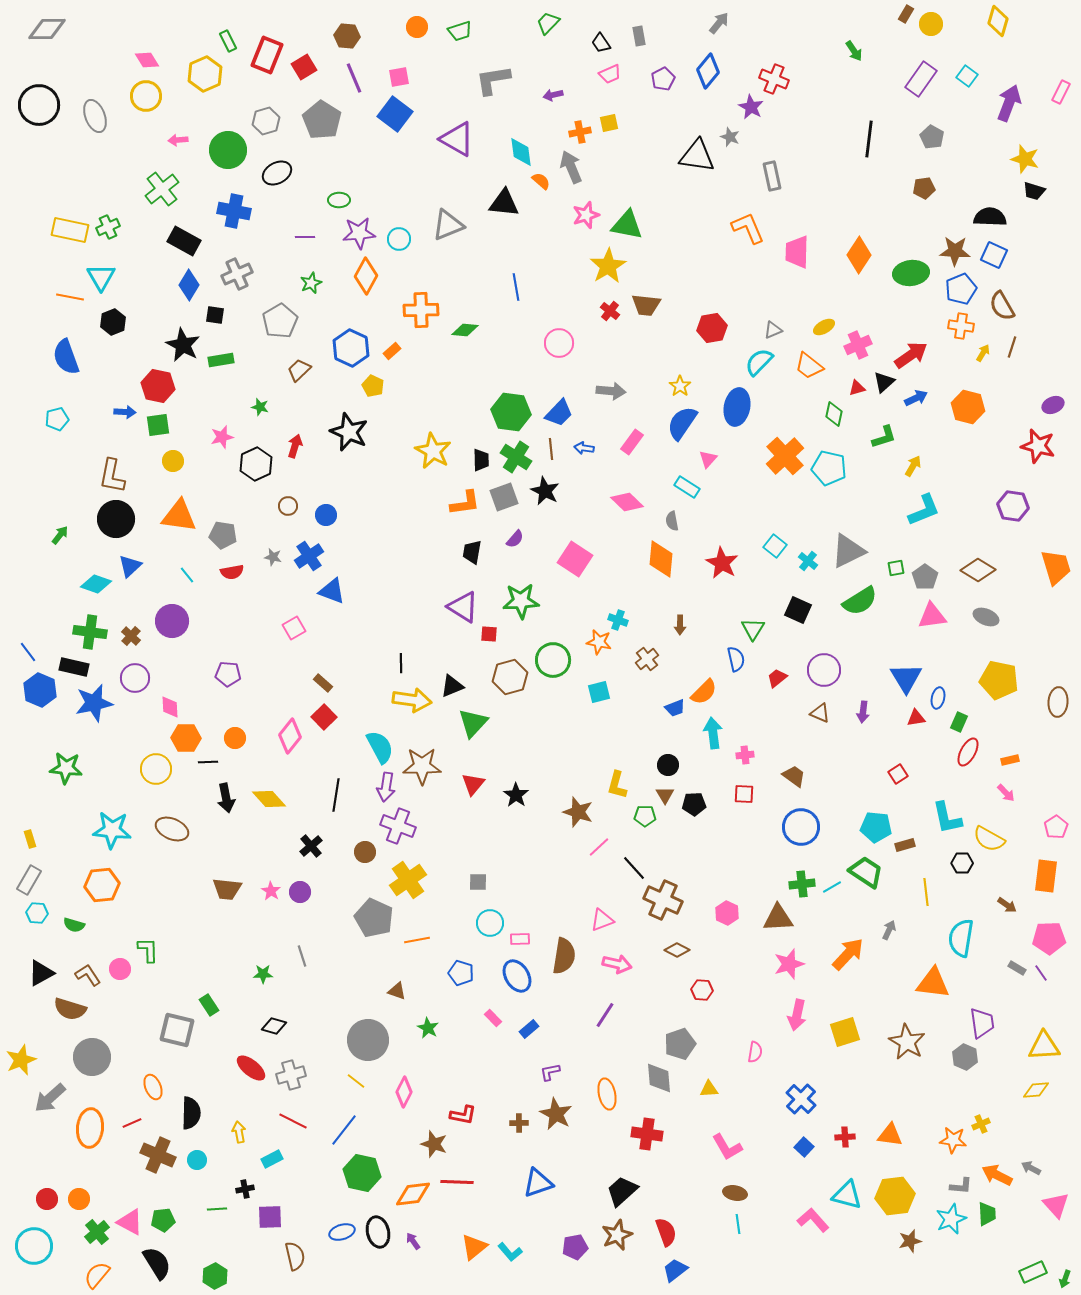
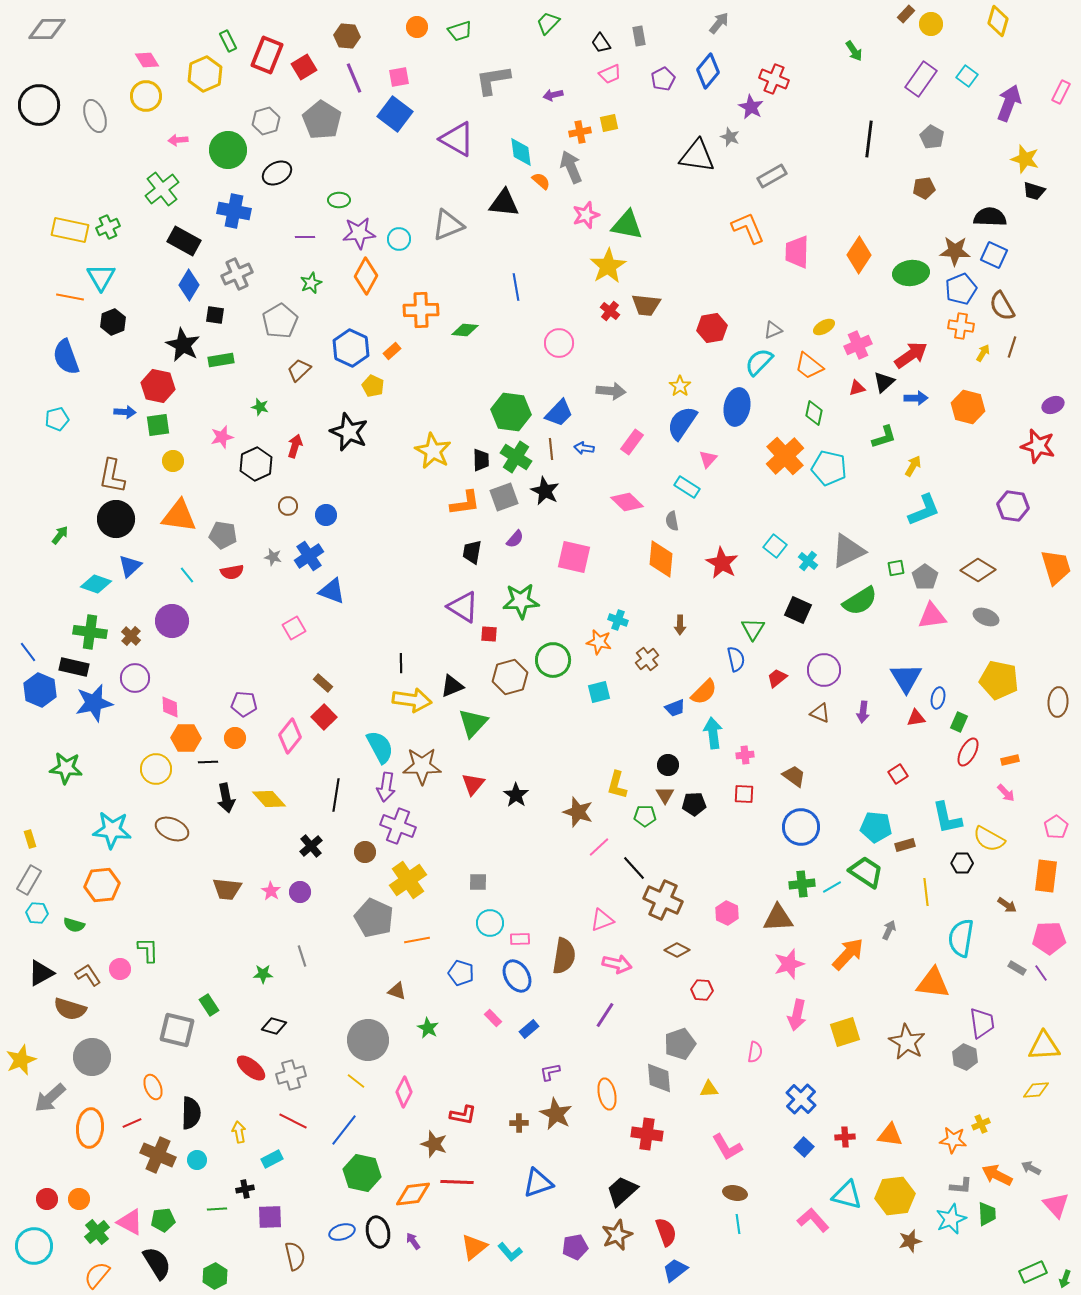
brown rectangle at (906, 14): rotated 12 degrees clockwise
gray rectangle at (772, 176): rotated 72 degrees clockwise
blue arrow at (916, 398): rotated 25 degrees clockwise
green diamond at (834, 414): moved 20 px left, 1 px up
pink square at (575, 559): moved 1 px left, 2 px up; rotated 20 degrees counterclockwise
purple pentagon at (228, 674): moved 16 px right, 30 px down
